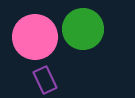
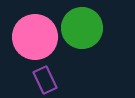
green circle: moved 1 px left, 1 px up
